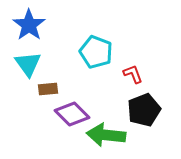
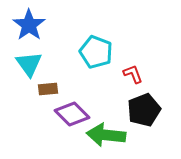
cyan triangle: moved 1 px right
